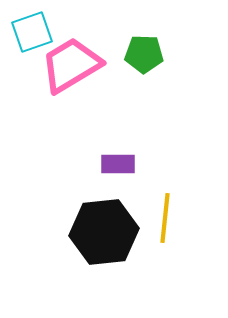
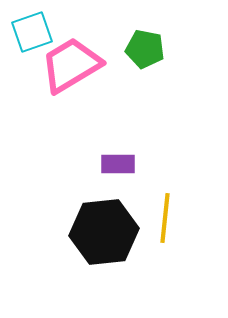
green pentagon: moved 1 px right, 5 px up; rotated 9 degrees clockwise
